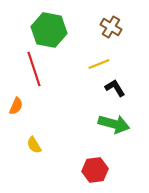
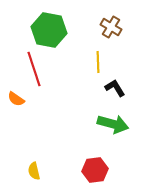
yellow line: moved 1 px left, 2 px up; rotated 70 degrees counterclockwise
orange semicircle: moved 7 px up; rotated 102 degrees clockwise
green arrow: moved 1 px left
yellow semicircle: moved 26 px down; rotated 18 degrees clockwise
